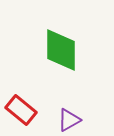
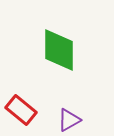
green diamond: moved 2 px left
